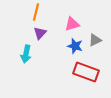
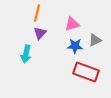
orange line: moved 1 px right, 1 px down
blue star: rotated 14 degrees counterclockwise
